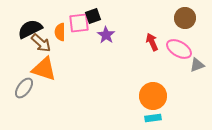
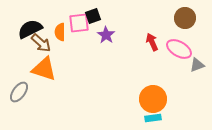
gray ellipse: moved 5 px left, 4 px down
orange circle: moved 3 px down
